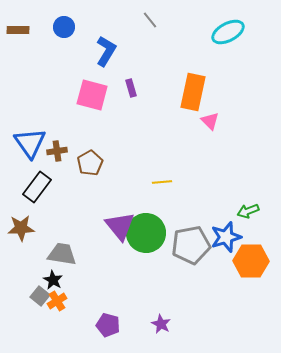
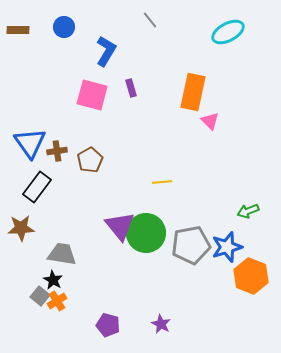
brown pentagon: moved 3 px up
blue star: moved 1 px right, 10 px down
orange hexagon: moved 15 px down; rotated 20 degrees clockwise
